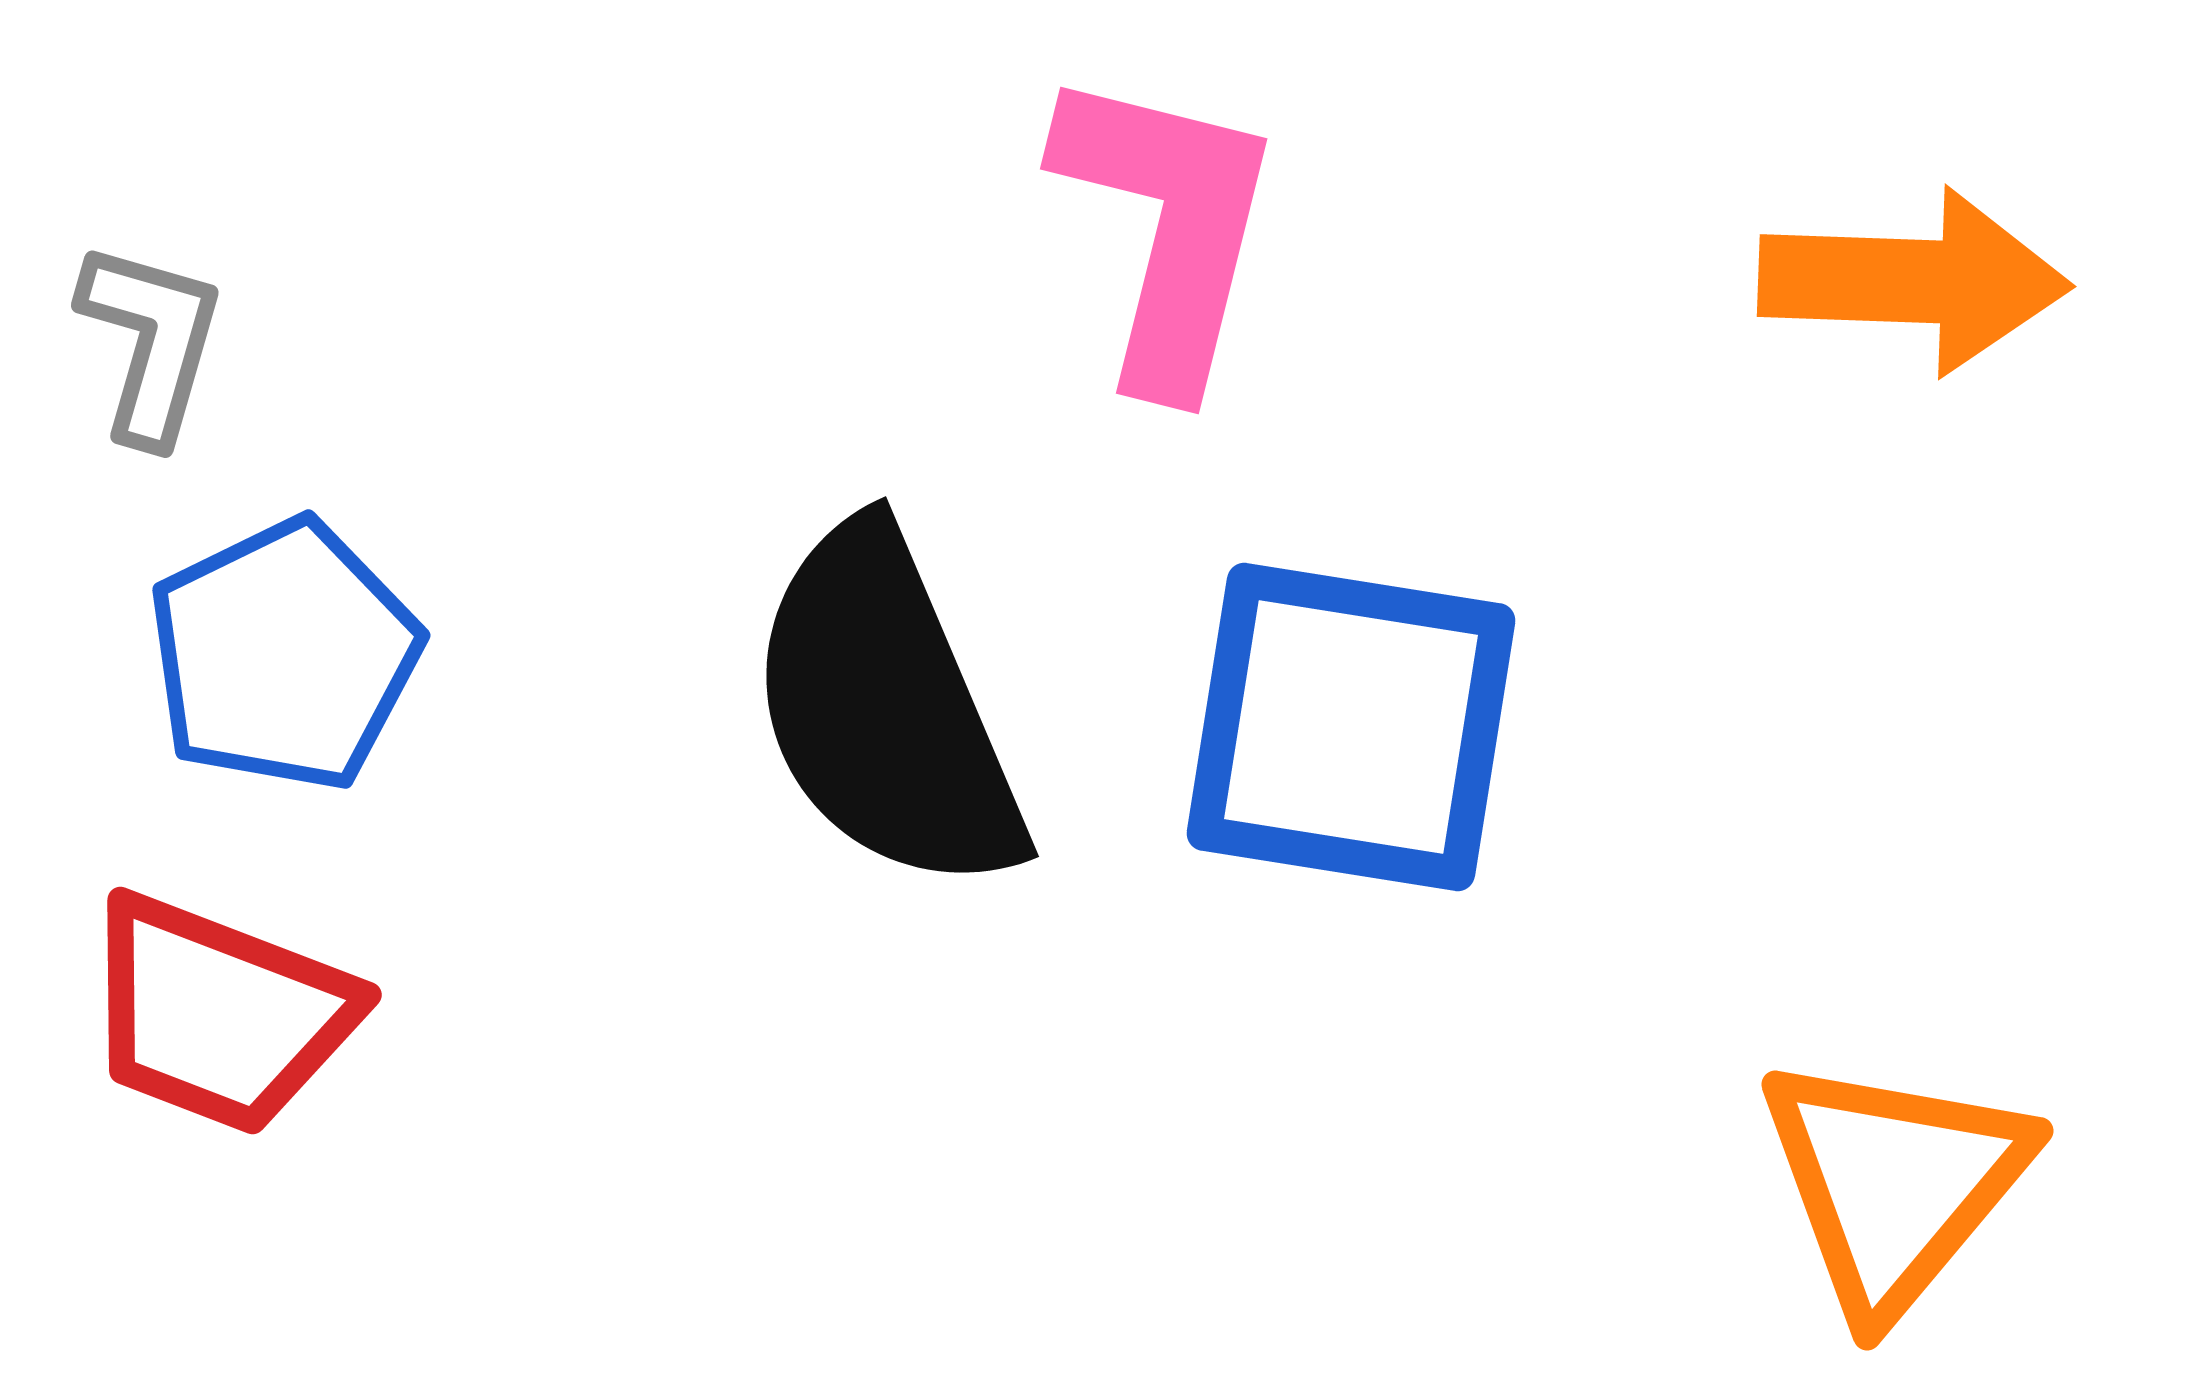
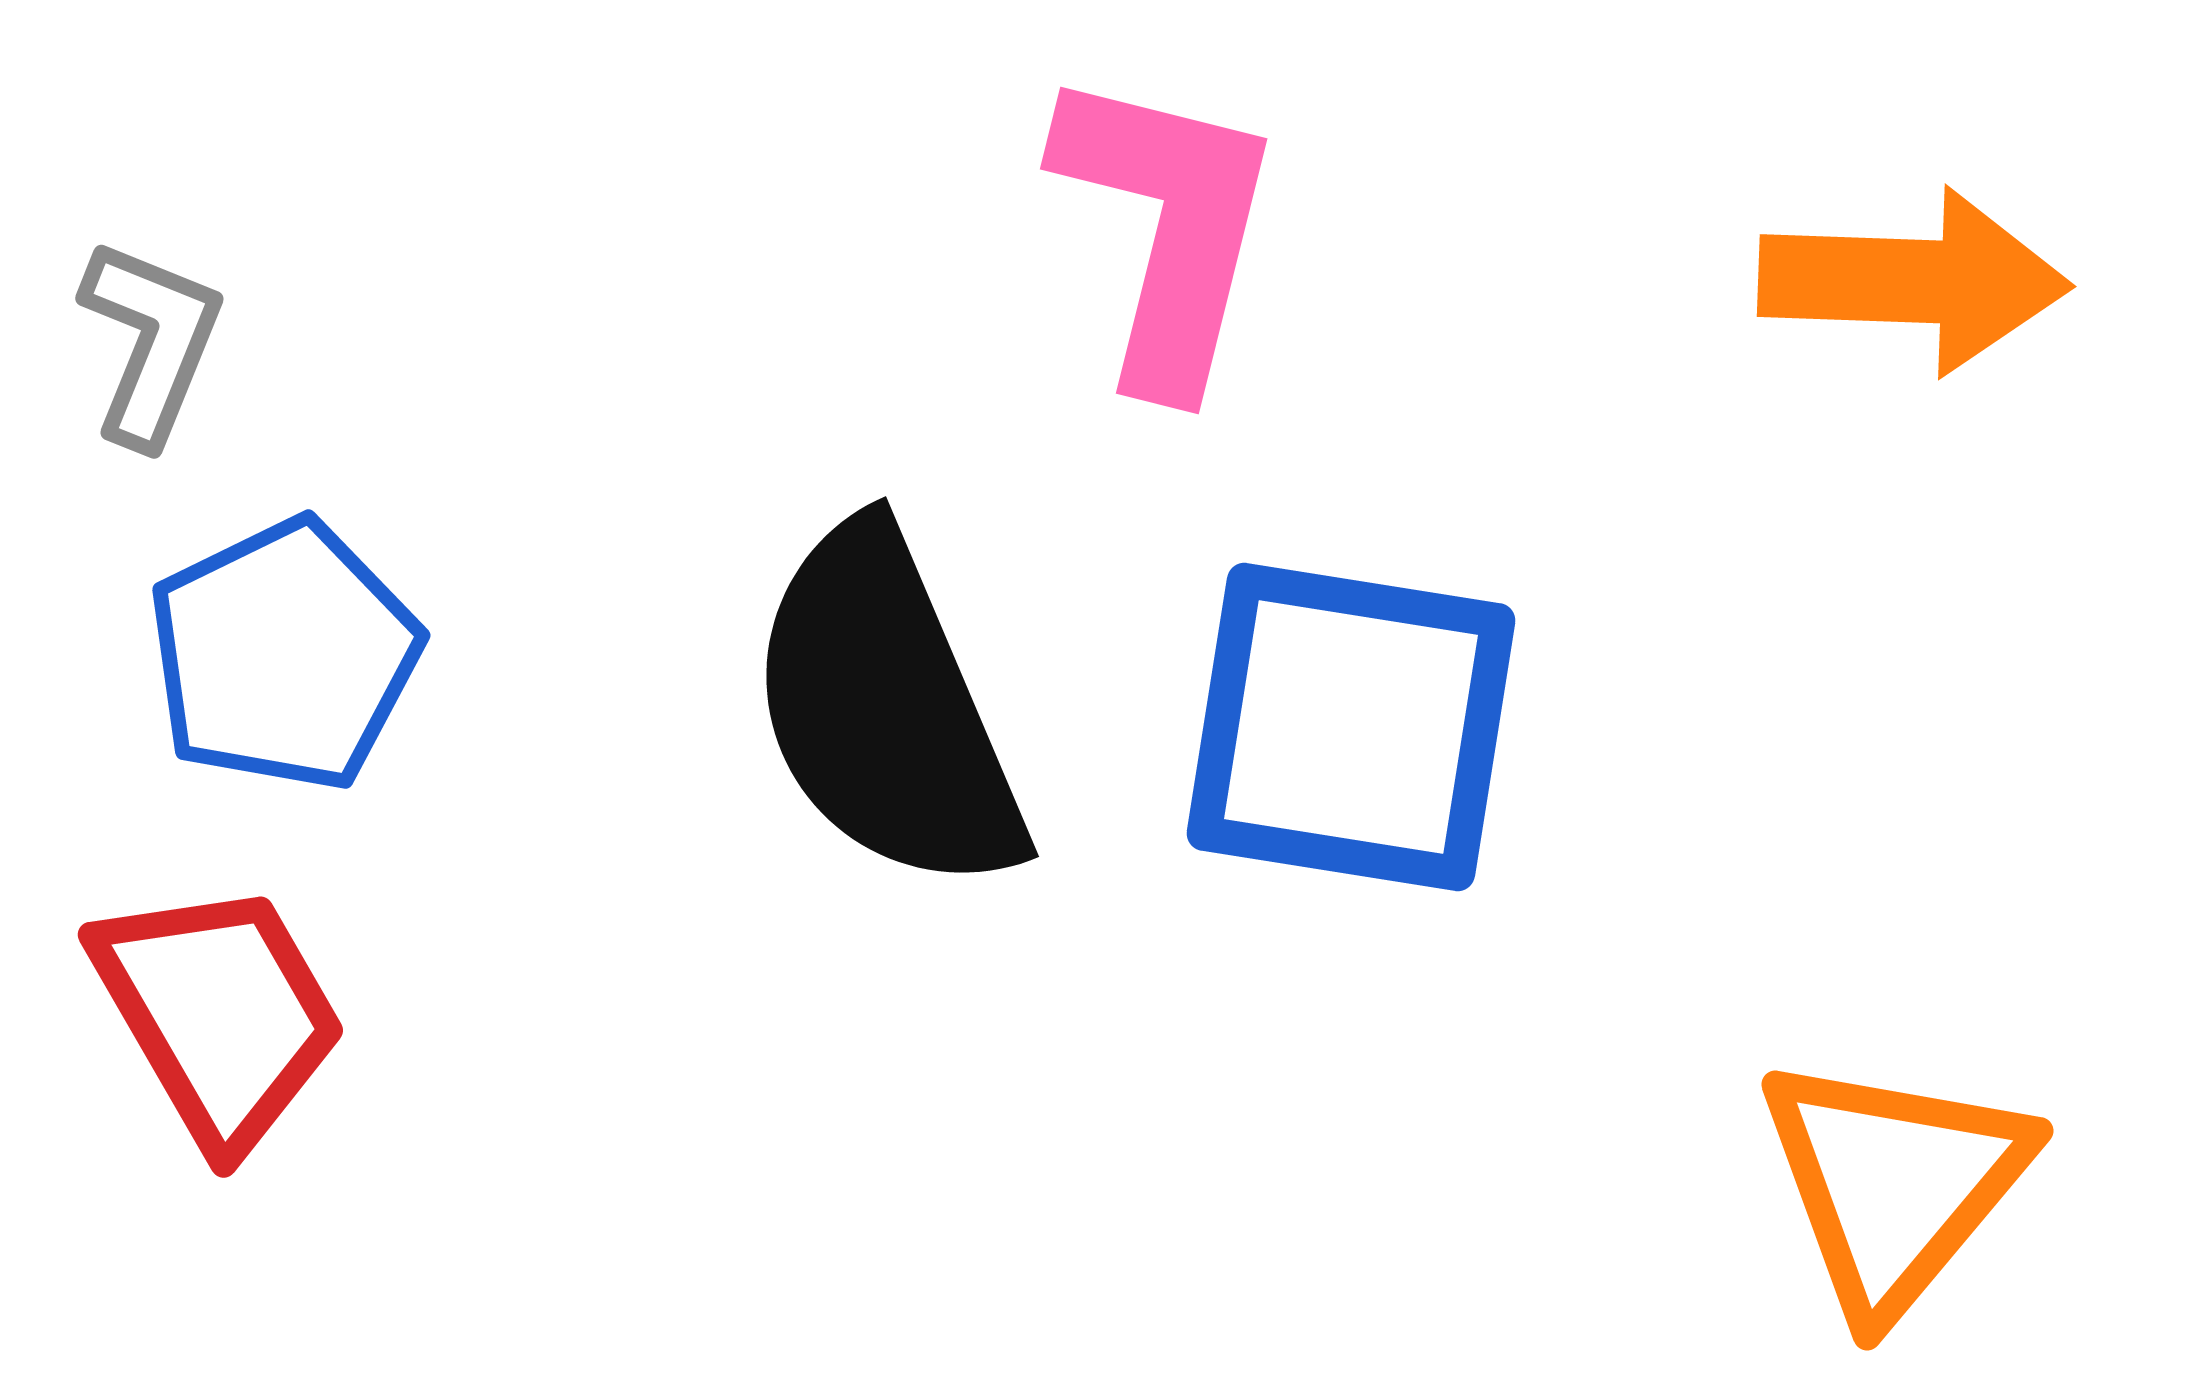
gray L-shape: rotated 6 degrees clockwise
red trapezoid: rotated 141 degrees counterclockwise
